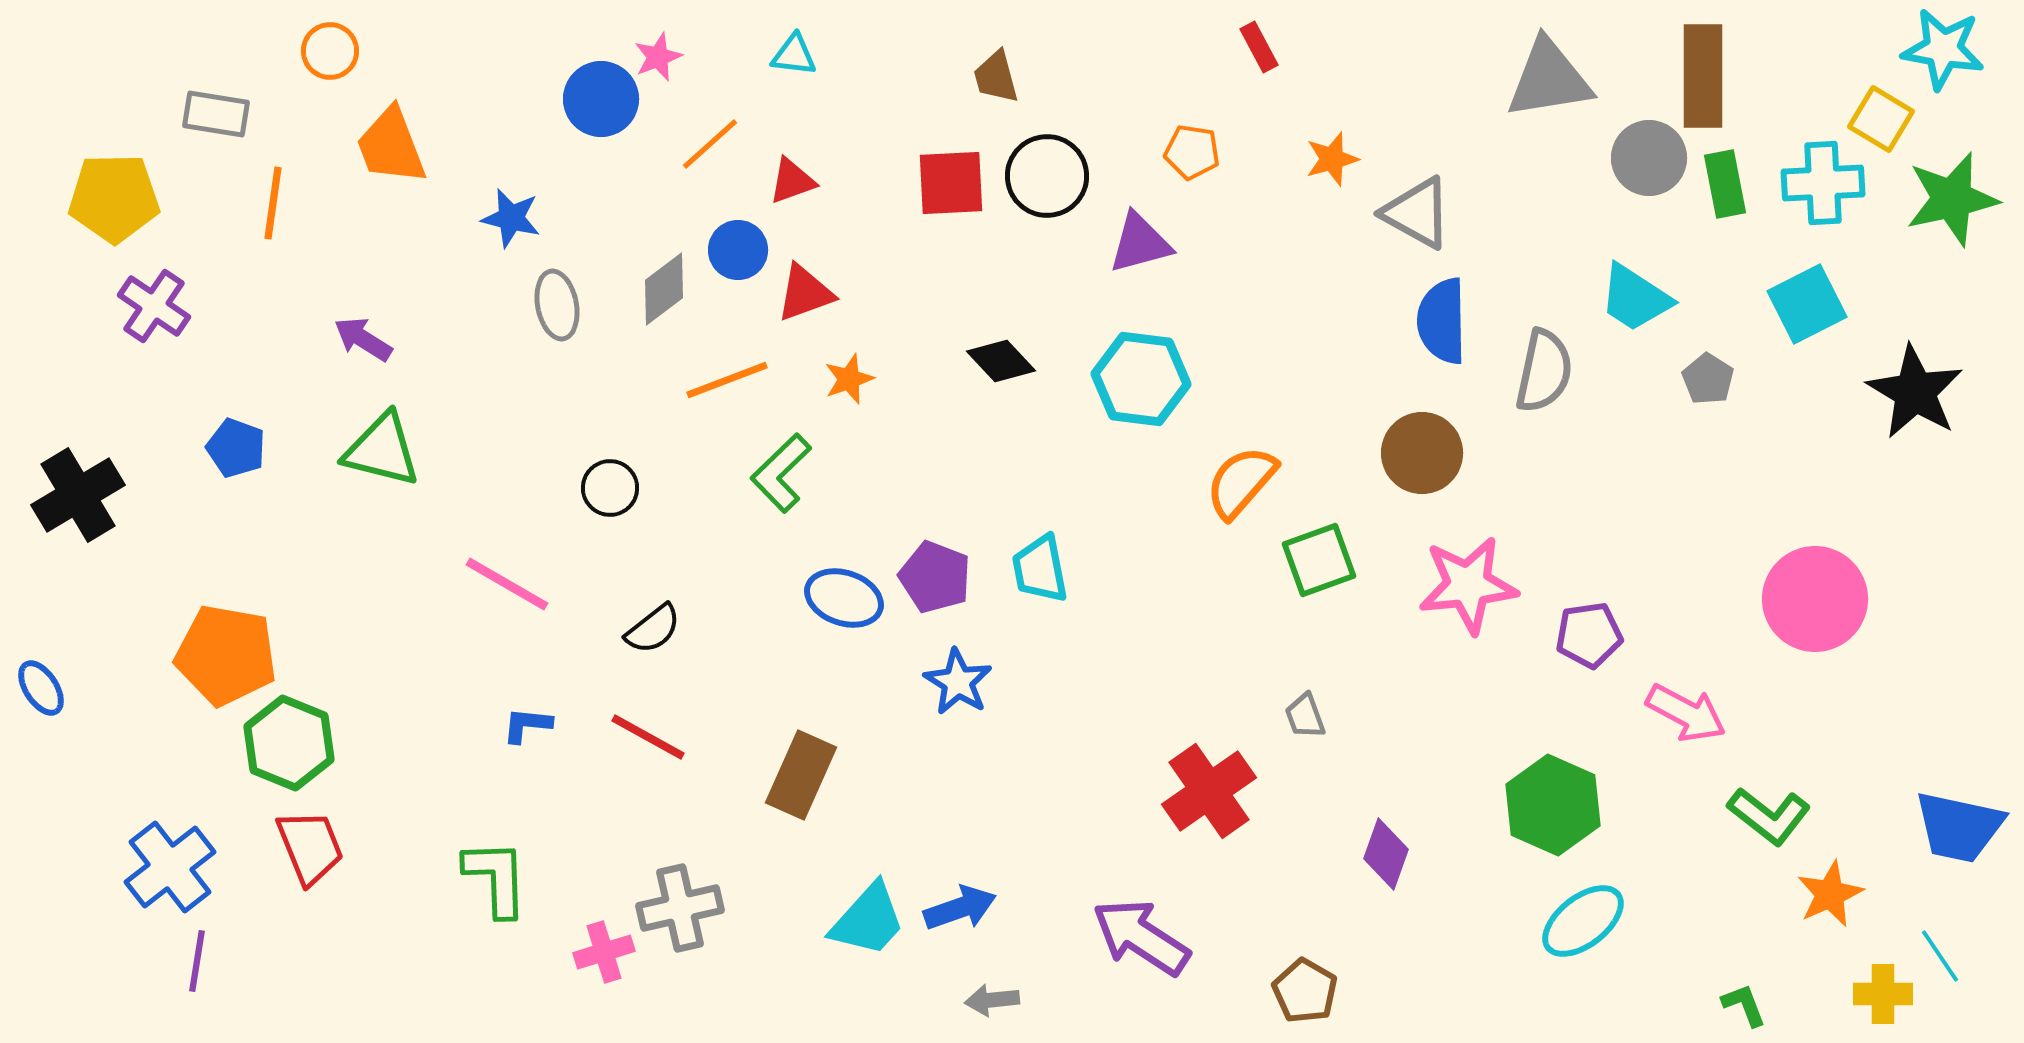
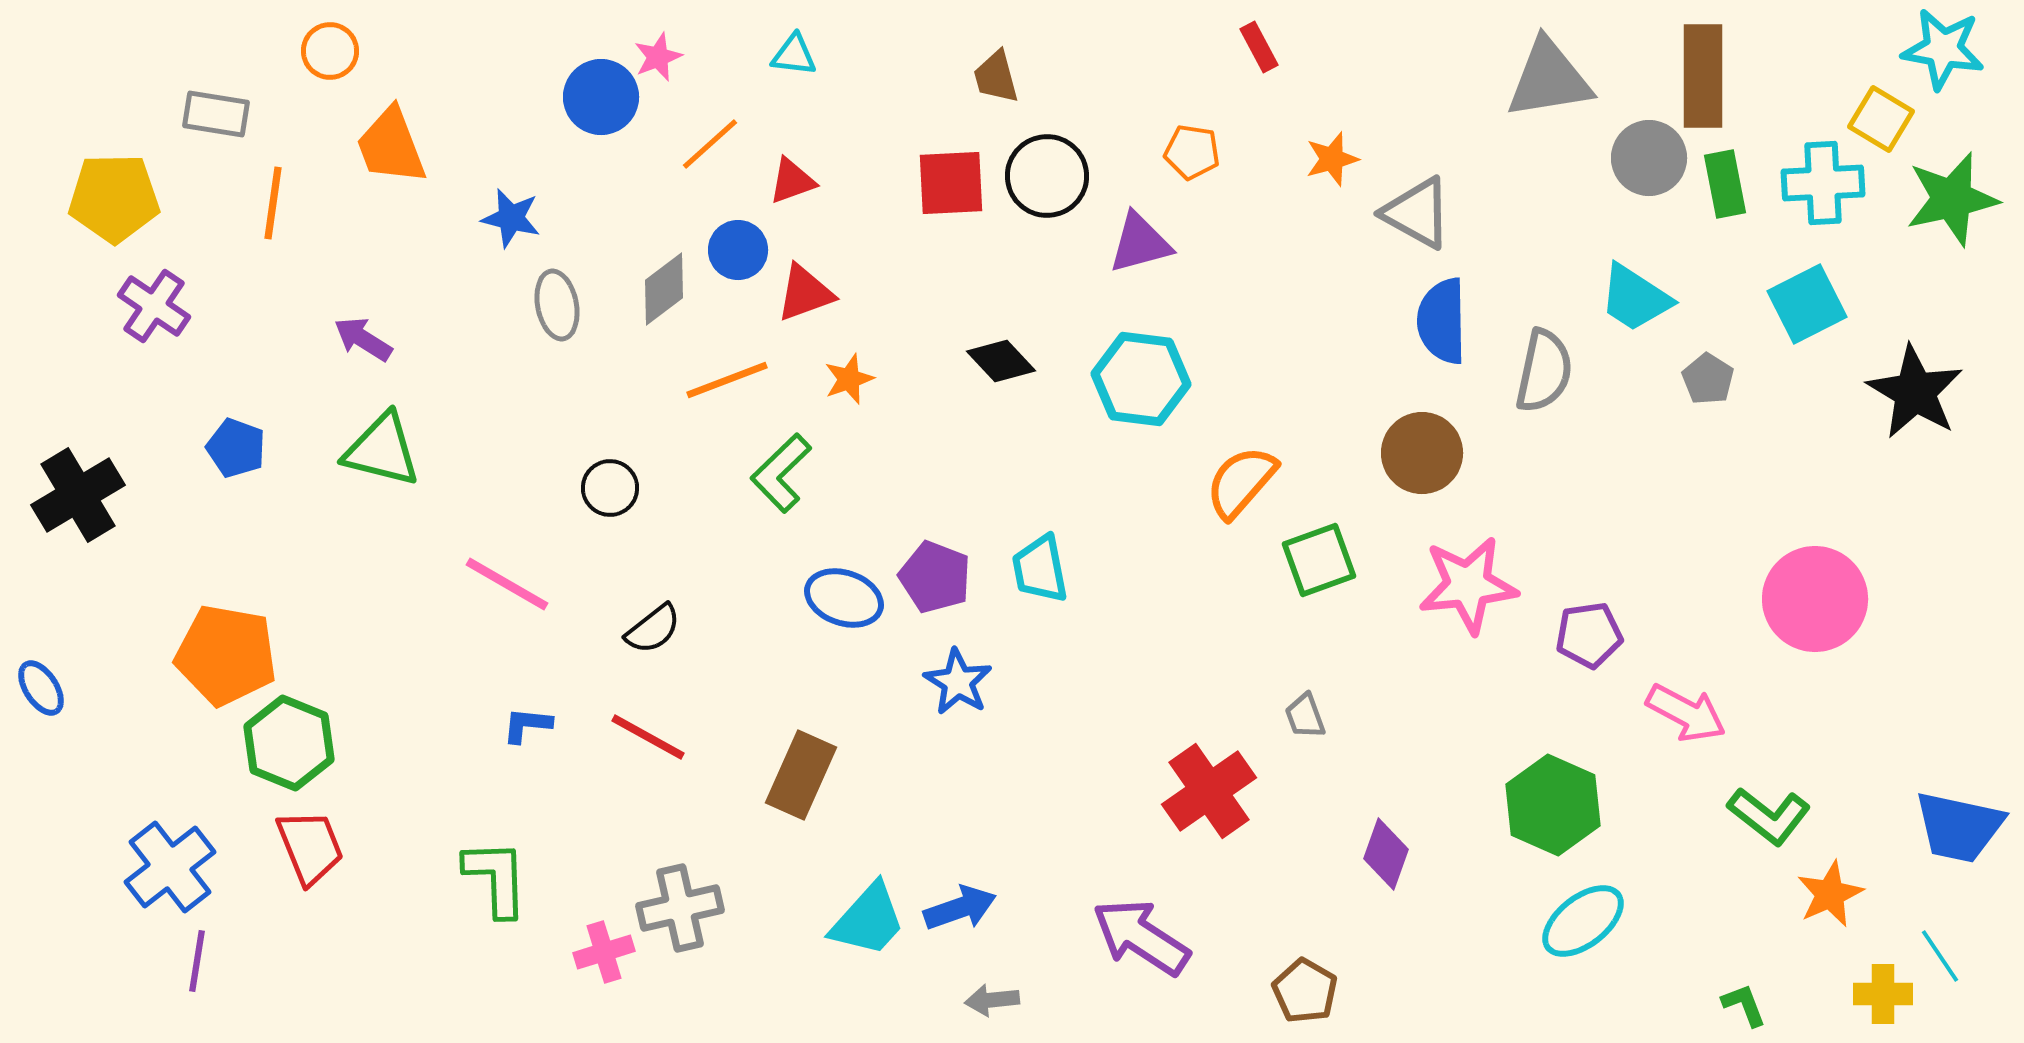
blue circle at (601, 99): moved 2 px up
